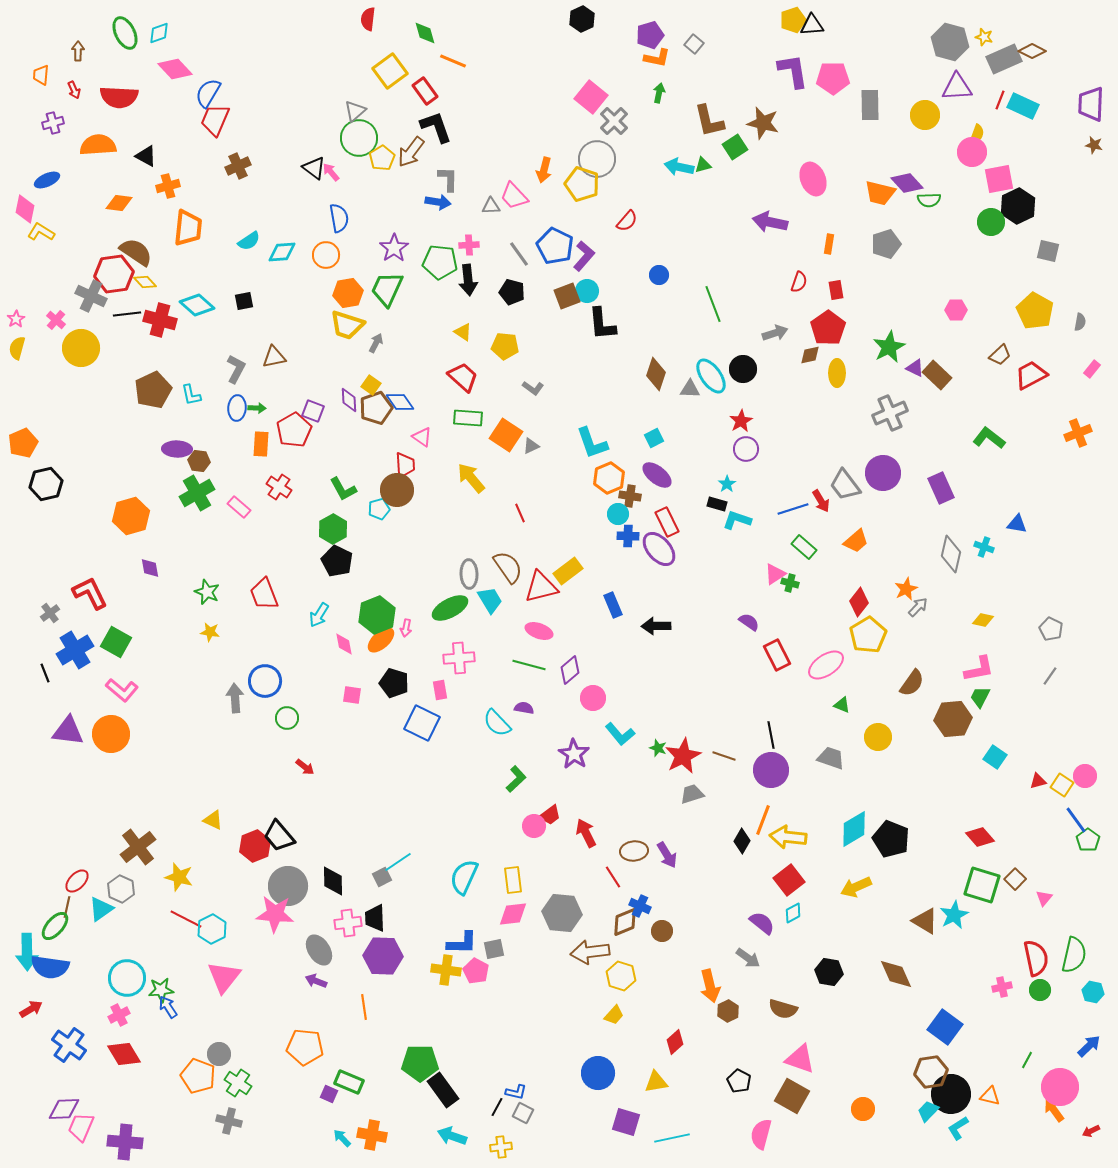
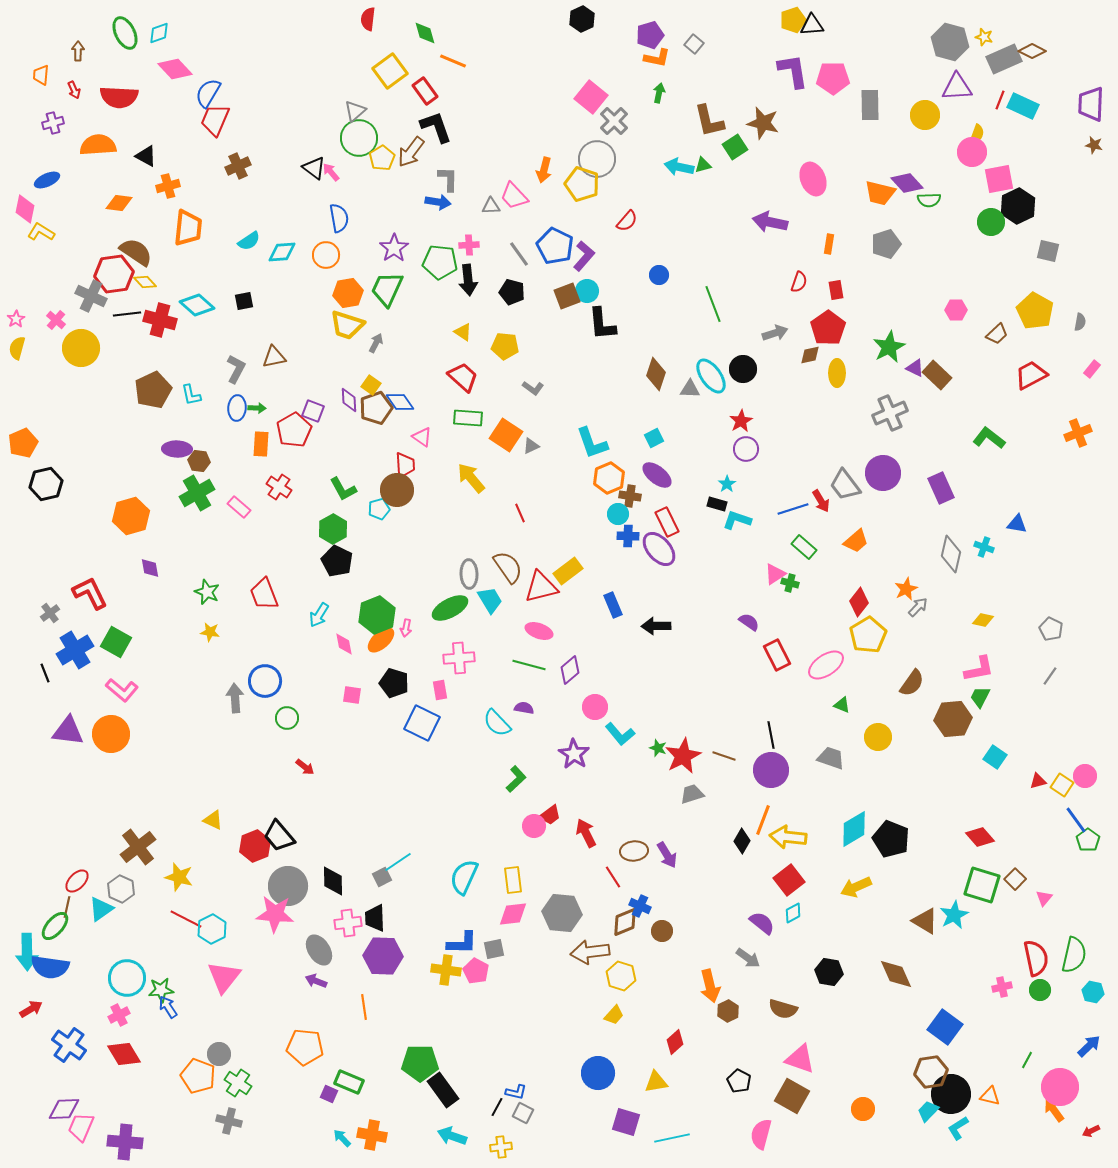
brown trapezoid at (1000, 355): moved 3 px left, 21 px up
pink circle at (593, 698): moved 2 px right, 9 px down
